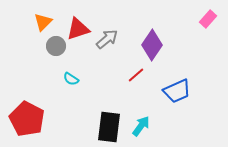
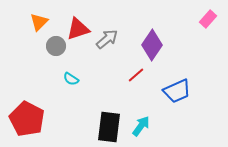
orange triangle: moved 4 px left
